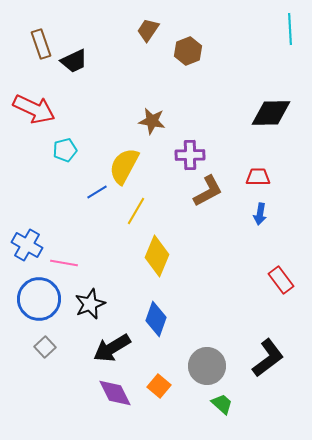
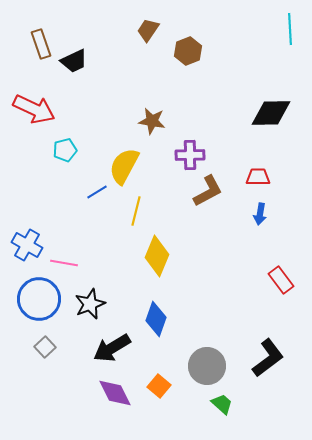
yellow line: rotated 16 degrees counterclockwise
